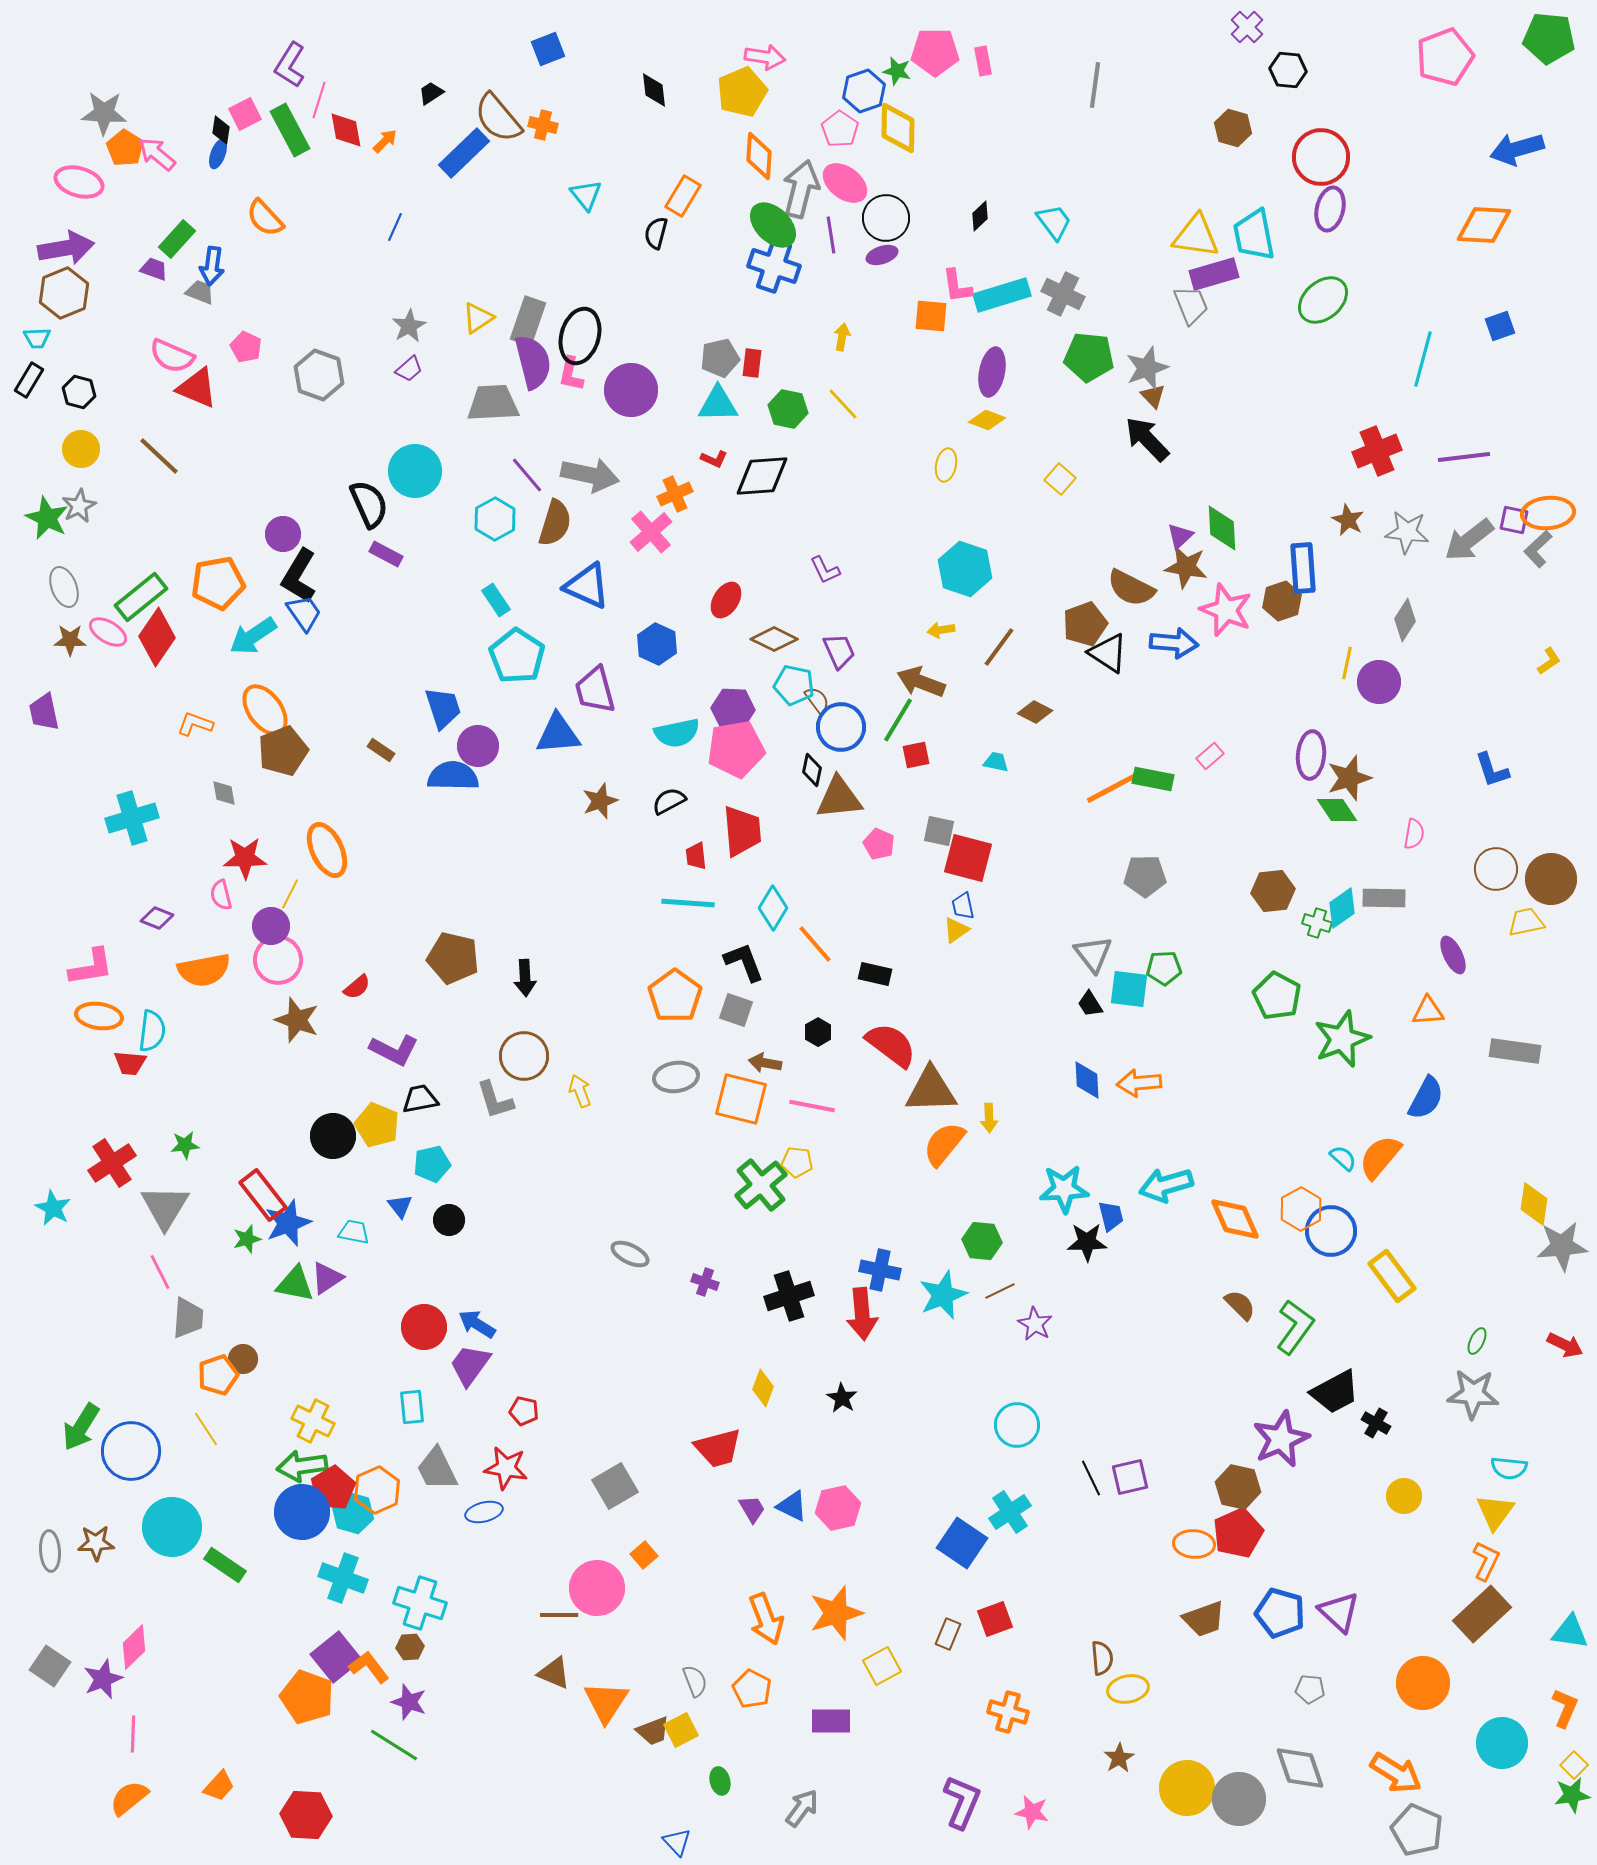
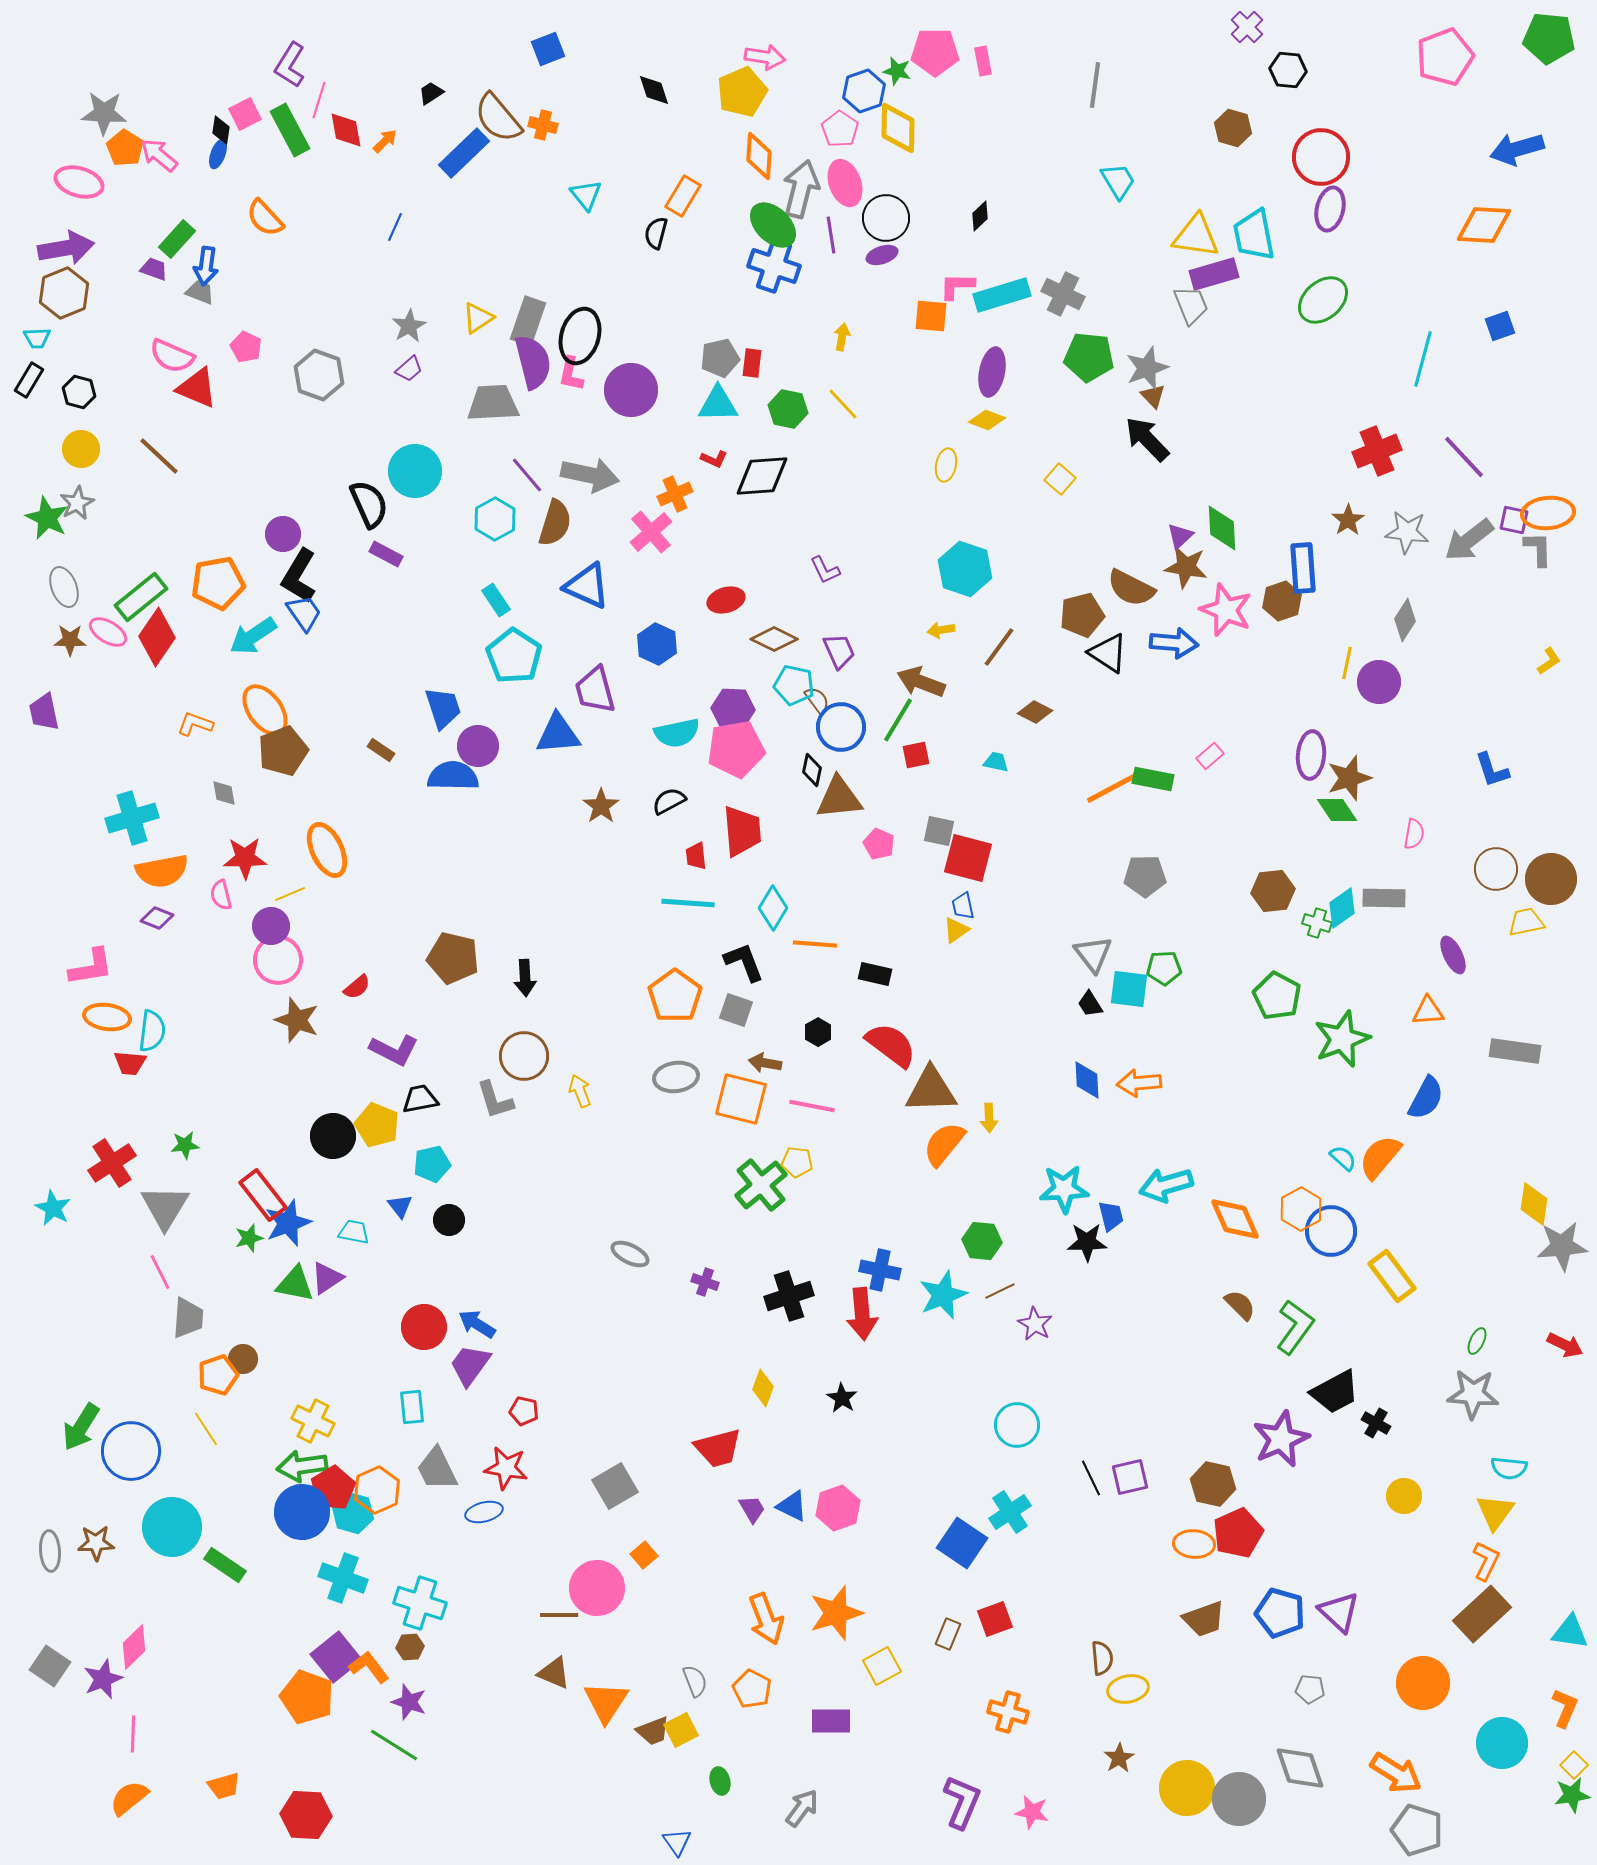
black diamond at (654, 90): rotated 12 degrees counterclockwise
pink arrow at (157, 154): moved 2 px right, 1 px down
pink ellipse at (845, 183): rotated 33 degrees clockwise
cyan trapezoid at (1054, 222): moved 64 px right, 41 px up; rotated 6 degrees clockwise
blue arrow at (212, 266): moved 6 px left
pink L-shape at (957, 286): rotated 99 degrees clockwise
purple line at (1464, 457): rotated 54 degrees clockwise
gray star at (79, 506): moved 2 px left, 3 px up
brown star at (1348, 520): rotated 12 degrees clockwise
gray L-shape at (1538, 549): rotated 132 degrees clockwise
red ellipse at (726, 600): rotated 42 degrees clockwise
brown pentagon at (1085, 624): moved 3 px left, 9 px up; rotated 6 degrees clockwise
cyan pentagon at (517, 656): moved 3 px left
brown star at (600, 801): moved 1 px right, 5 px down; rotated 15 degrees counterclockwise
yellow line at (290, 894): rotated 40 degrees clockwise
orange line at (815, 944): rotated 45 degrees counterclockwise
orange semicircle at (204, 970): moved 42 px left, 99 px up
orange ellipse at (99, 1016): moved 8 px right, 1 px down
green star at (247, 1239): moved 2 px right, 1 px up
brown hexagon at (1238, 1487): moved 25 px left, 3 px up
pink hexagon at (838, 1508): rotated 6 degrees counterclockwise
orange trapezoid at (219, 1786): moved 5 px right; rotated 32 degrees clockwise
gray pentagon at (1417, 1830): rotated 6 degrees counterclockwise
blue triangle at (677, 1842): rotated 8 degrees clockwise
